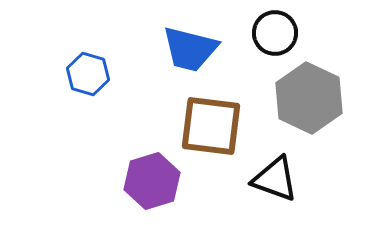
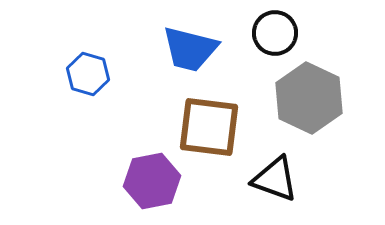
brown square: moved 2 px left, 1 px down
purple hexagon: rotated 6 degrees clockwise
